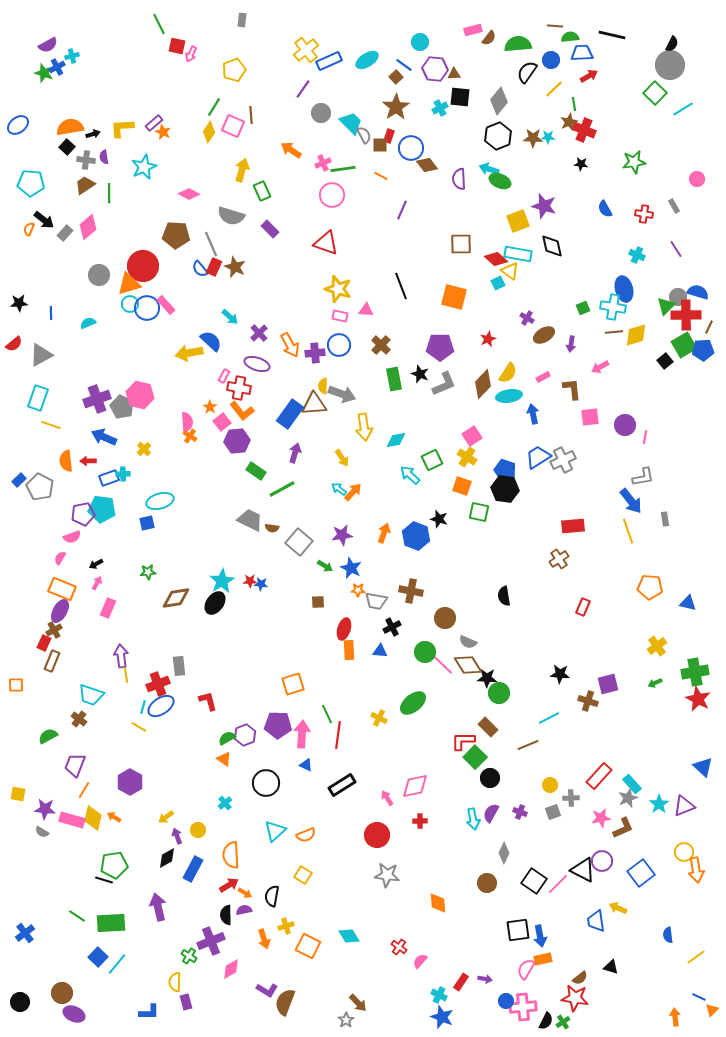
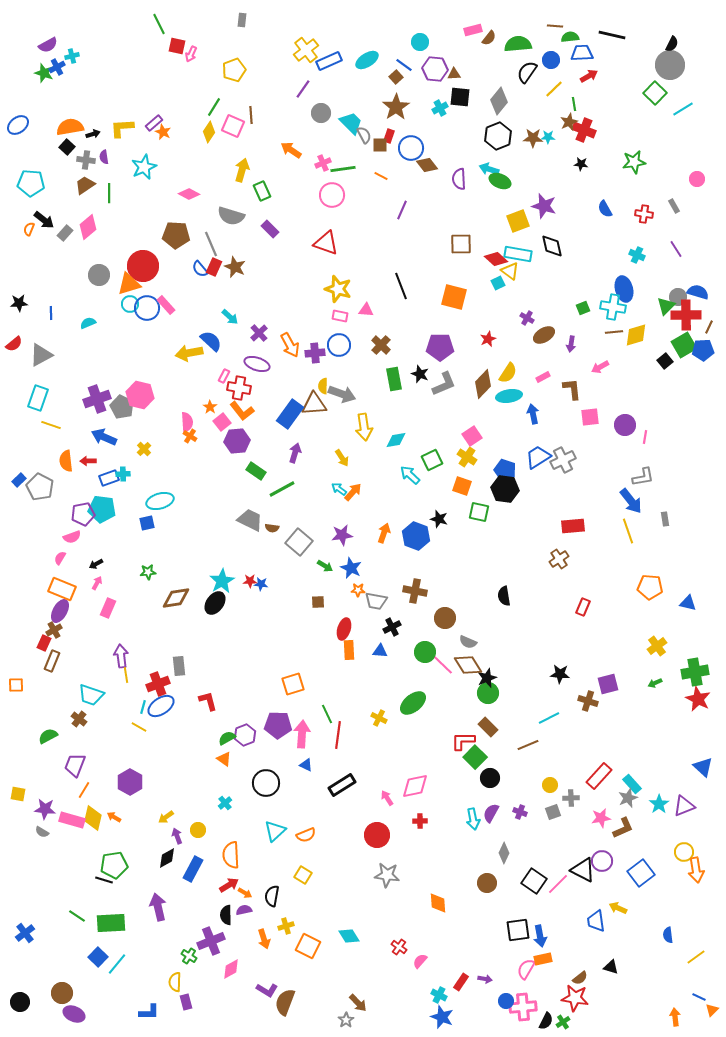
brown cross at (411, 591): moved 4 px right
black star at (487, 678): rotated 24 degrees counterclockwise
green circle at (499, 693): moved 11 px left
